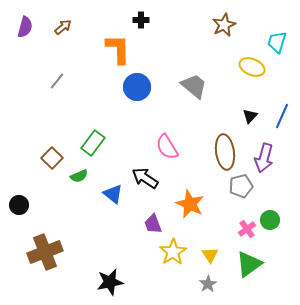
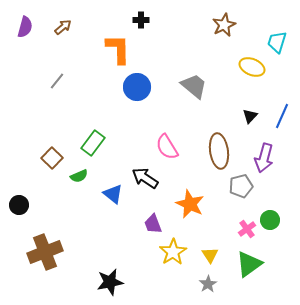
brown ellipse: moved 6 px left, 1 px up
